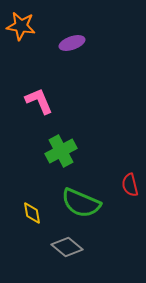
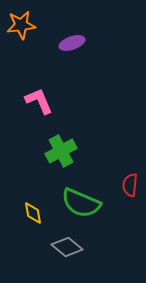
orange star: moved 1 px up; rotated 16 degrees counterclockwise
red semicircle: rotated 20 degrees clockwise
yellow diamond: moved 1 px right
